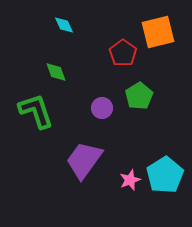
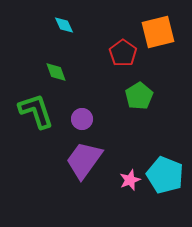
purple circle: moved 20 px left, 11 px down
cyan pentagon: rotated 18 degrees counterclockwise
